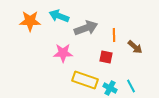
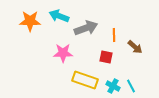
cyan cross: moved 3 px right, 2 px up
